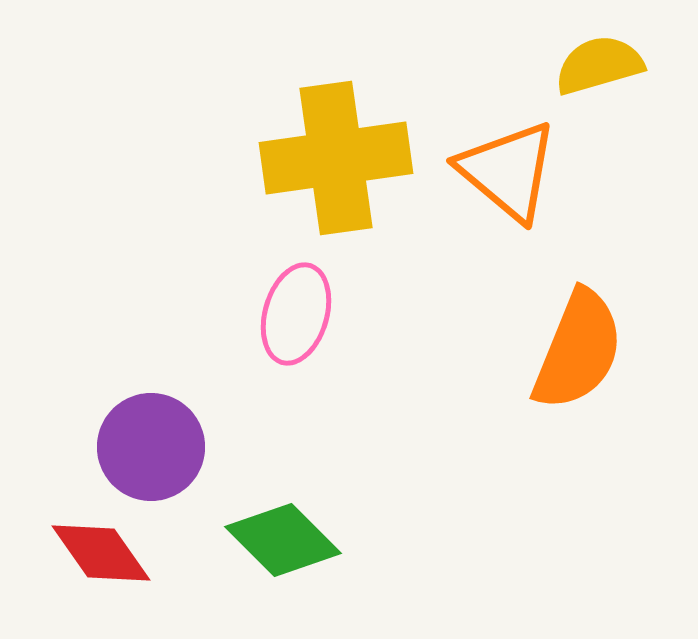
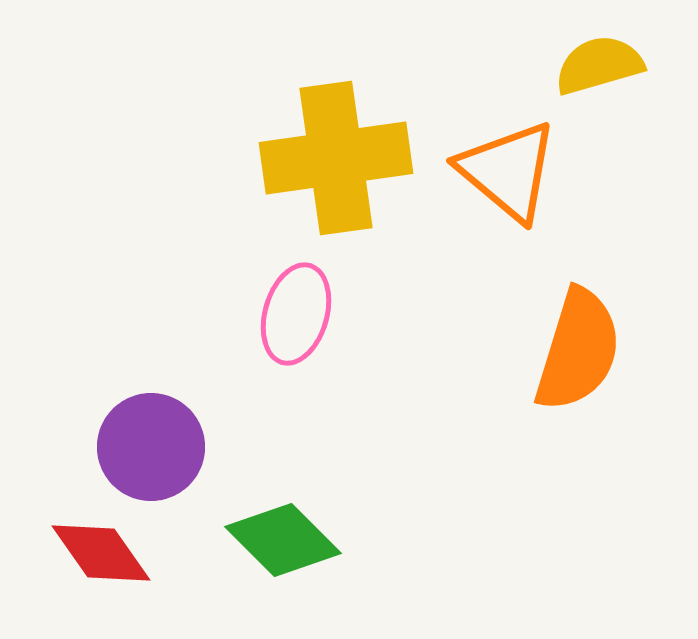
orange semicircle: rotated 5 degrees counterclockwise
